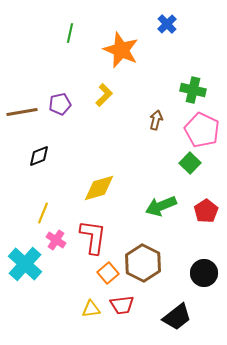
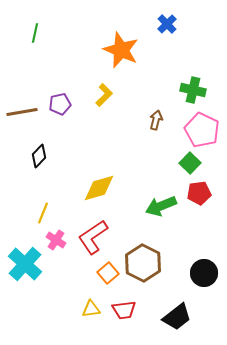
green line: moved 35 px left
black diamond: rotated 25 degrees counterclockwise
red pentagon: moved 7 px left, 18 px up; rotated 25 degrees clockwise
red L-shape: rotated 132 degrees counterclockwise
red trapezoid: moved 2 px right, 5 px down
